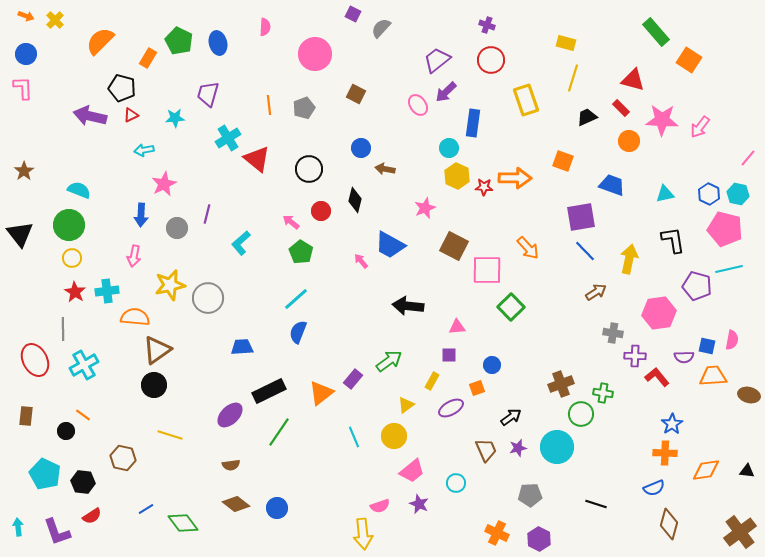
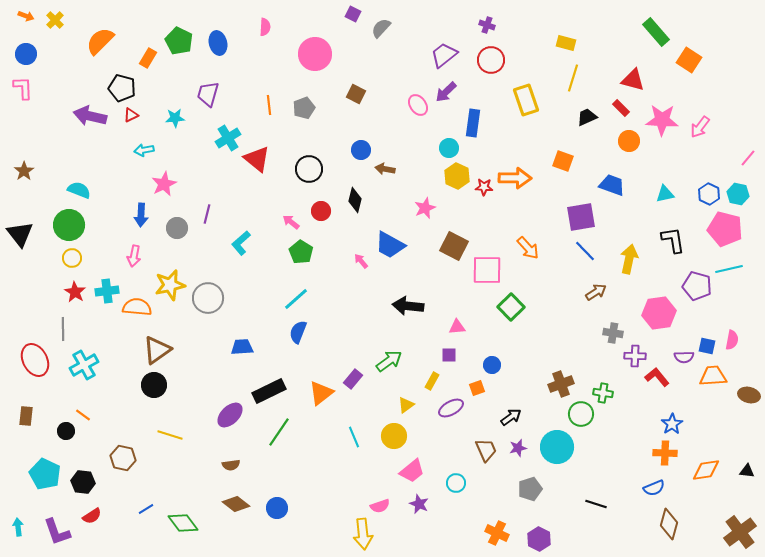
purple trapezoid at (437, 60): moved 7 px right, 5 px up
blue circle at (361, 148): moved 2 px down
orange semicircle at (135, 317): moved 2 px right, 10 px up
gray pentagon at (530, 495): moved 6 px up; rotated 15 degrees counterclockwise
